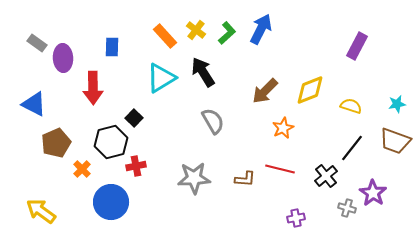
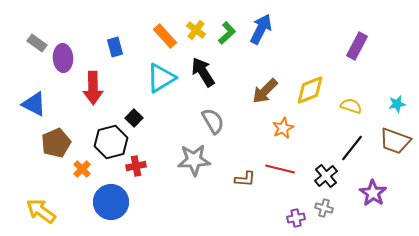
blue rectangle: moved 3 px right; rotated 18 degrees counterclockwise
gray star: moved 18 px up
gray cross: moved 23 px left
